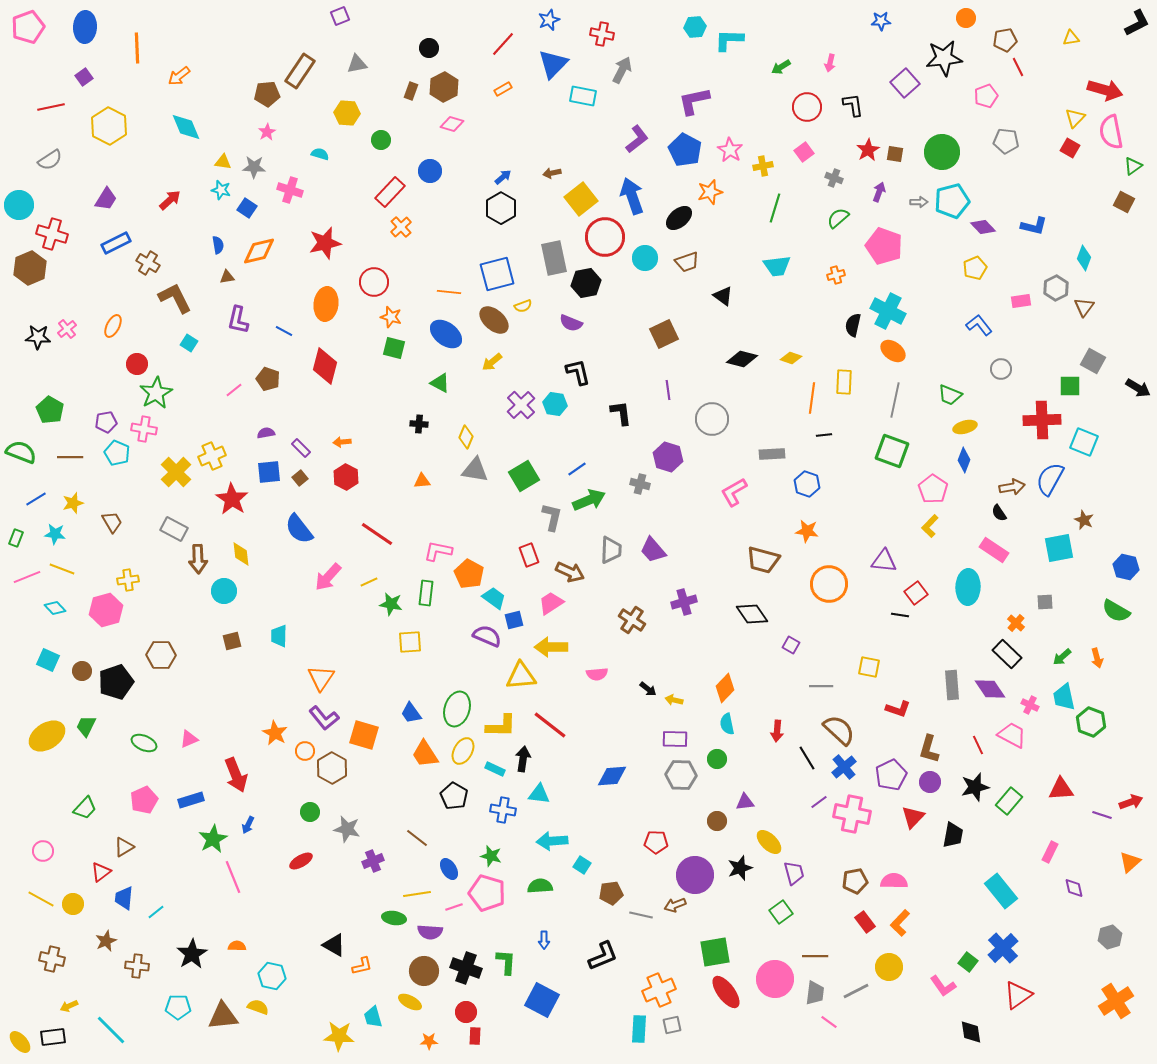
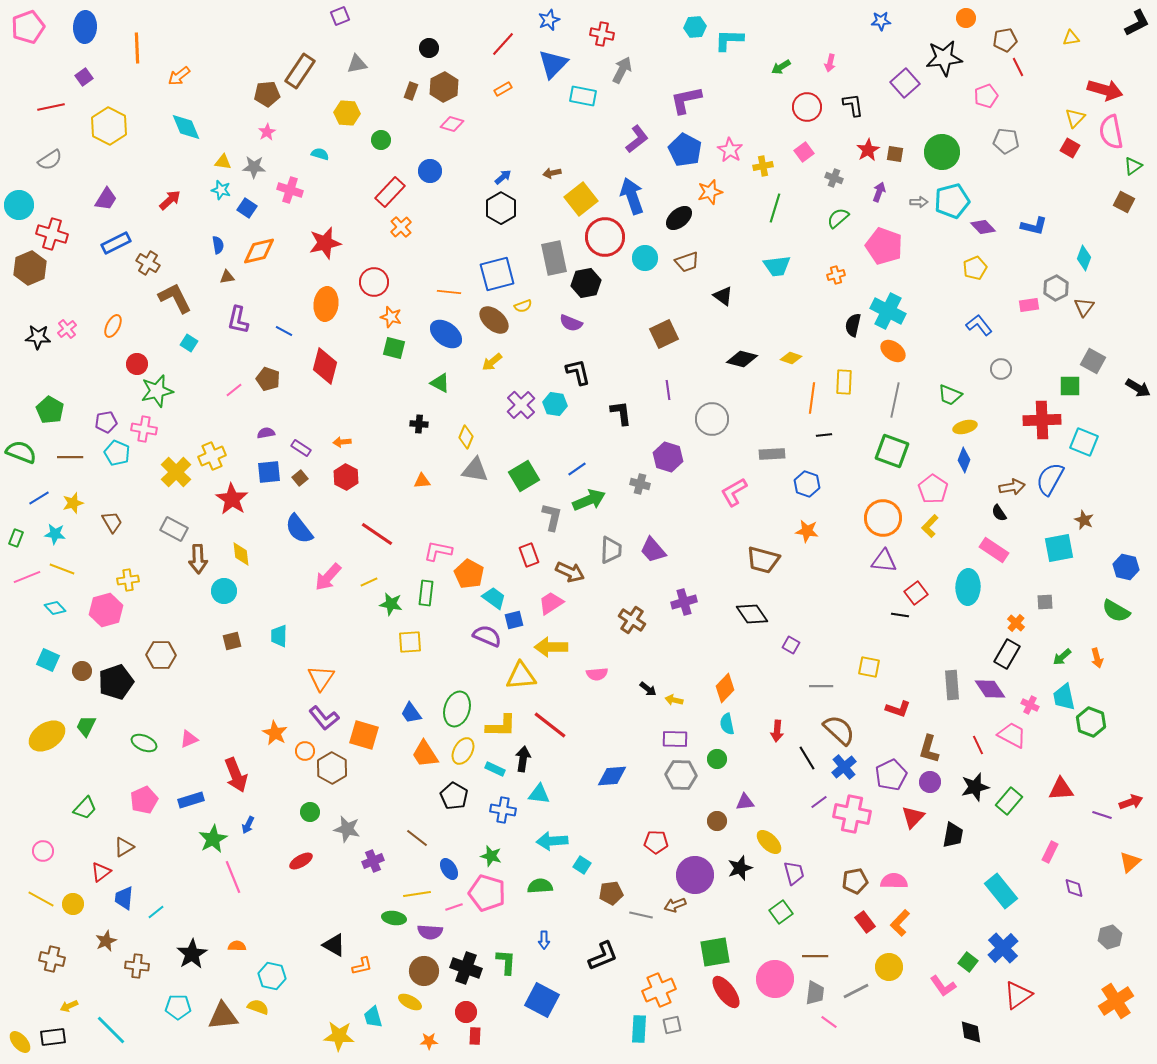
purple L-shape at (694, 101): moved 8 px left, 1 px up
pink rectangle at (1021, 301): moved 8 px right, 4 px down
green star at (156, 393): moved 1 px right, 2 px up; rotated 16 degrees clockwise
purple rectangle at (301, 448): rotated 12 degrees counterclockwise
blue line at (36, 499): moved 3 px right, 1 px up
orange circle at (829, 584): moved 54 px right, 66 px up
black rectangle at (1007, 654): rotated 76 degrees clockwise
